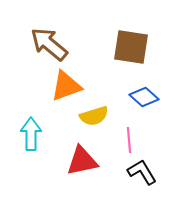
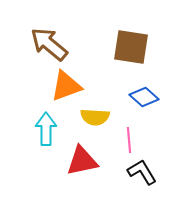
yellow semicircle: moved 1 px right, 1 px down; rotated 20 degrees clockwise
cyan arrow: moved 15 px right, 5 px up
